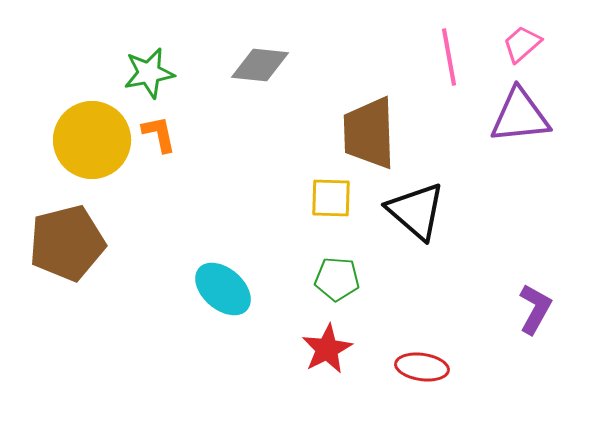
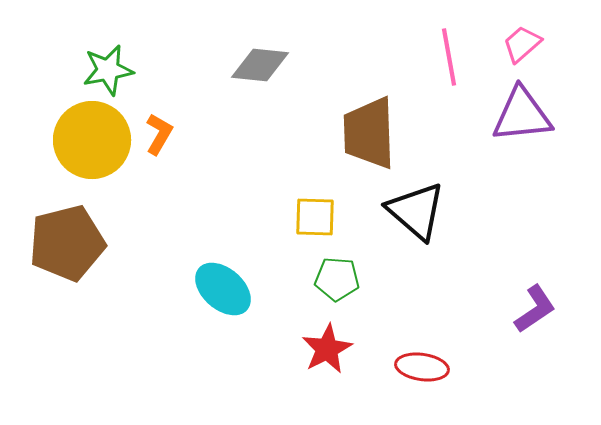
green star: moved 41 px left, 3 px up
purple triangle: moved 2 px right, 1 px up
orange L-shape: rotated 42 degrees clockwise
yellow square: moved 16 px left, 19 px down
purple L-shape: rotated 27 degrees clockwise
